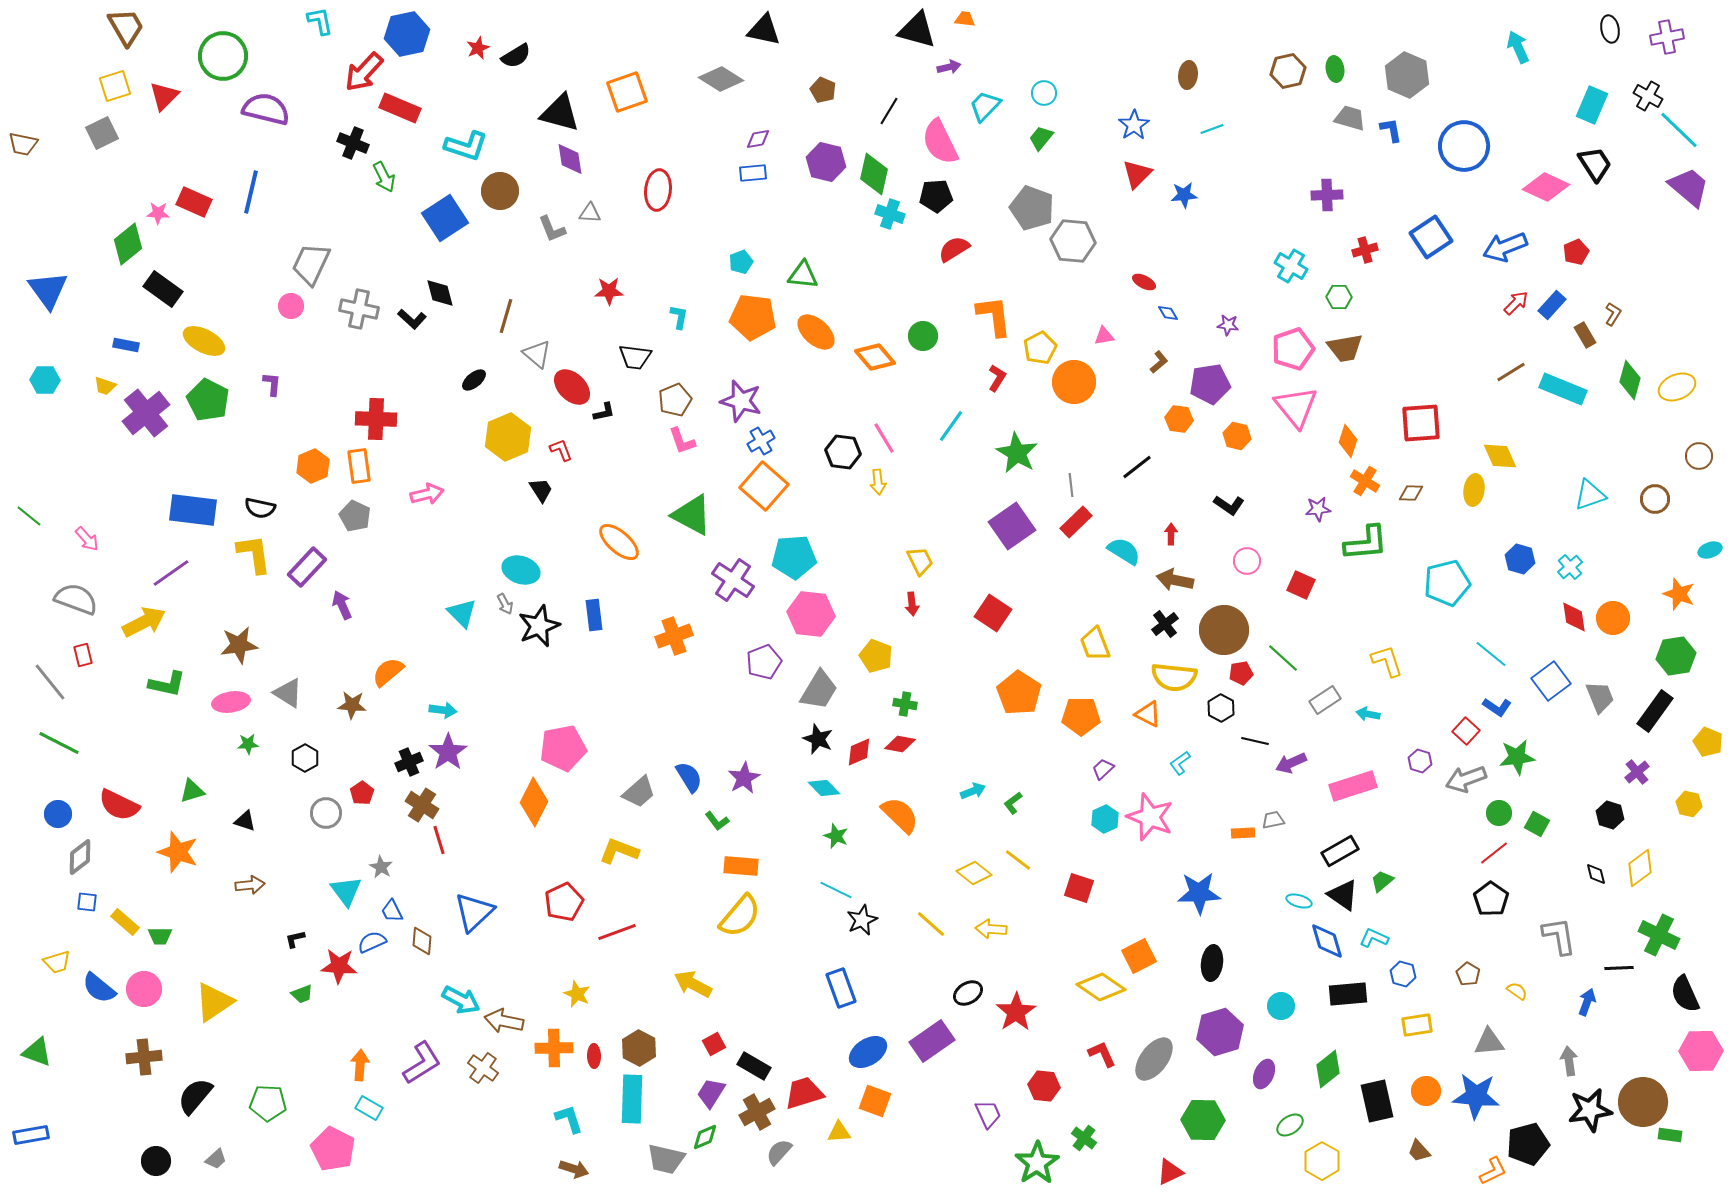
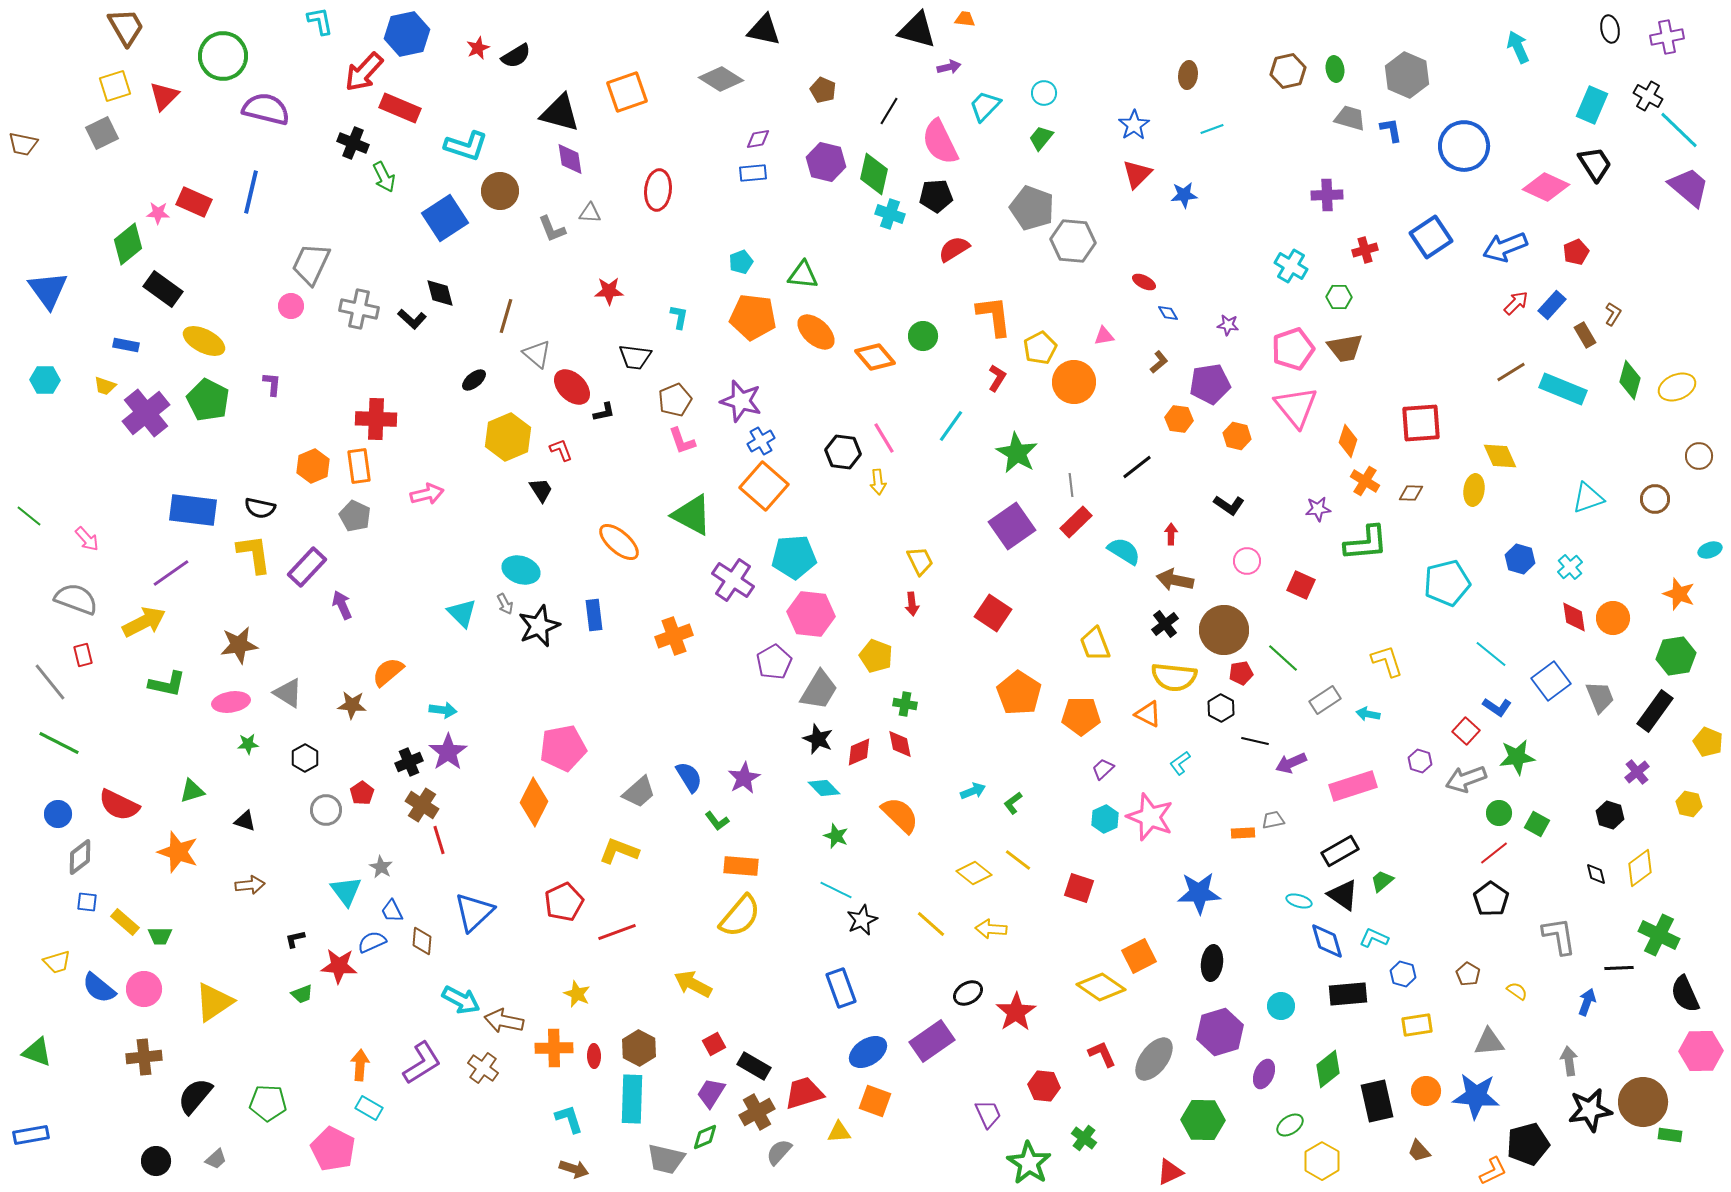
cyan triangle at (1590, 495): moved 2 px left, 3 px down
purple pentagon at (764, 662): moved 10 px right; rotated 8 degrees counterclockwise
red diamond at (900, 744): rotated 68 degrees clockwise
gray circle at (326, 813): moved 3 px up
green star at (1037, 1163): moved 8 px left; rotated 6 degrees counterclockwise
